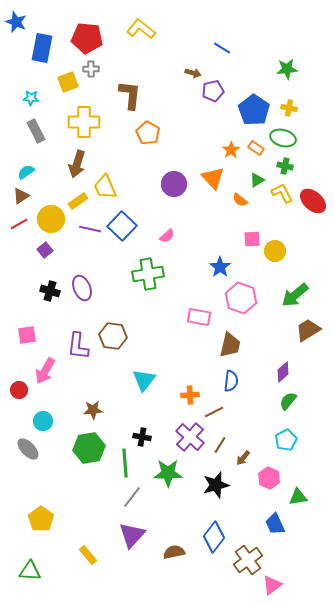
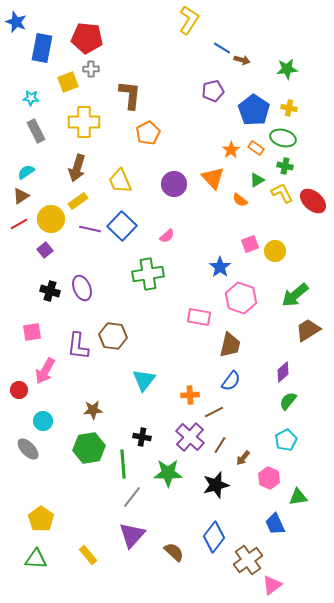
yellow L-shape at (141, 29): moved 48 px right, 9 px up; rotated 84 degrees clockwise
brown arrow at (193, 73): moved 49 px right, 13 px up
orange pentagon at (148, 133): rotated 15 degrees clockwise
brown arrow at (77, 164): moved 4 px down
yellow trapezoid at (105, 187): moved 15 px right, 6 px up
pink square at (252, 239): moved 2 px left, 5 px down; rotated 18 degrees counterclockwise
pink square at (27, 335): moved 5 px right, 3 px up
blue semicircle at (231, 381): rotated 30 degrees clockwise
green line at (125, 463): moved 2 px left, 1 px down
brown semicircle at (174, 552): rotated 55 degrees clockwise
green triangle at (30, 571): moved 6 px right, 12 px up
